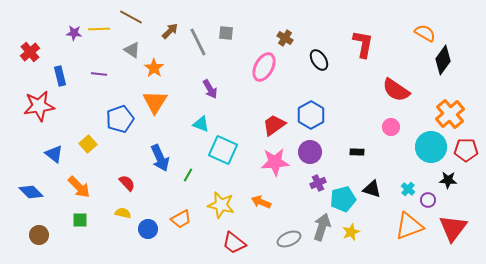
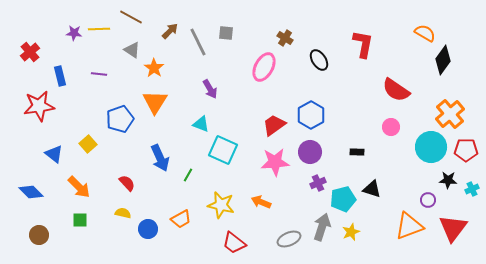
cyan cross at (408, 189): moved 64 px right; rotated 24 degrees clockwise
